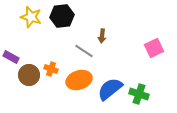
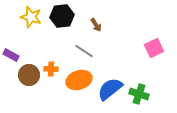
brown arrow: moved 6 px left, 11 px up; rotated 40 degrees counterclockwise
purple rectangle: moved 2 px up
orange cross: rotated 16 degrees counterclockwise
